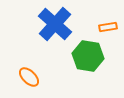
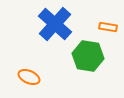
orange rectangle: rotated 18 degrees clockwise
orange ellipse: rotated 20 degrees counterclockwise
